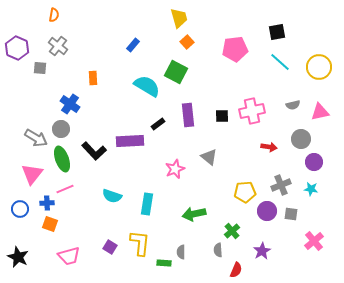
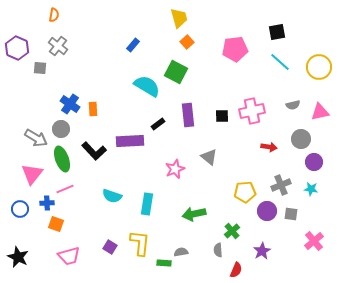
orange rectangle at (93, 78): moved 31 px down
orange square at (50, 224): moved 6 px right
gray semicircle at (181, 252): rotated 80 degrees clockwise
